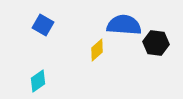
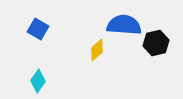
blue square: moved 5 px left, 4 px down
black hexagon: rotated 20 degrees counterclockwise
cyan diamond: rotated 20 degrees counterclockwise
